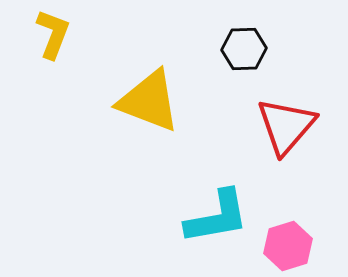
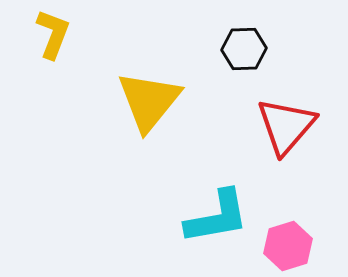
yellow triangle: rotated 48 degrees clockwise
